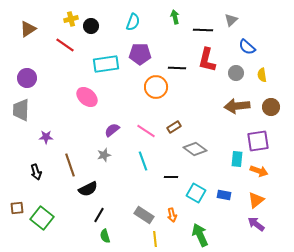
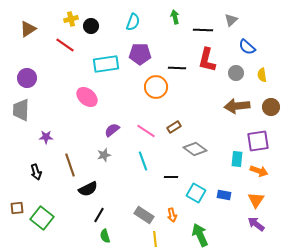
orange triangle at (256, 200): rotated 18 degrees counterclockwise
